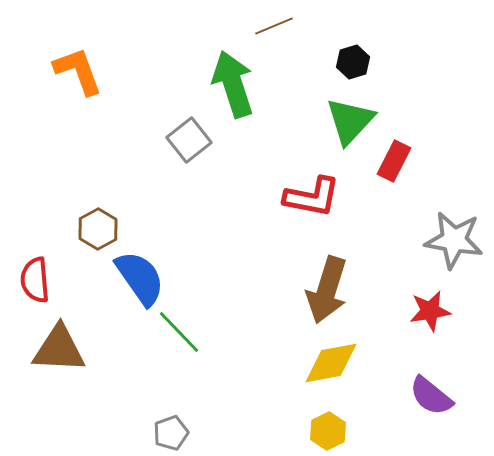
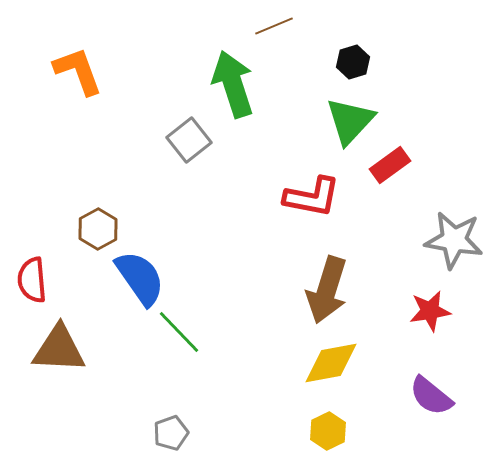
red rectangle: moved 4 px left, 4 px down; rotated 27 degrees clockwise
red semicircle: moved 3 px left
